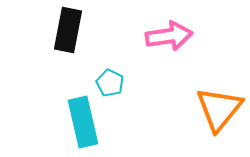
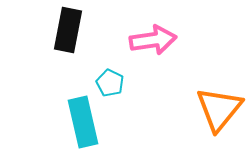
pink arrow: moved 16 px left, 4 px down
